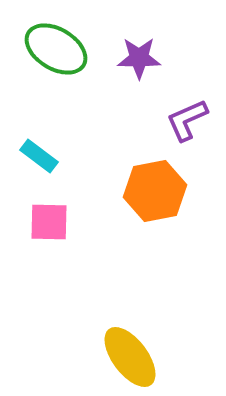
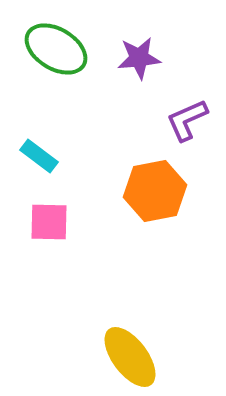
purple star: rotated 6 degrees counterclockwise
